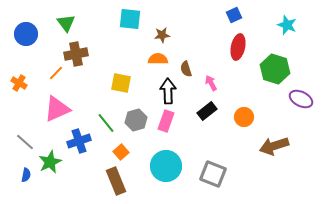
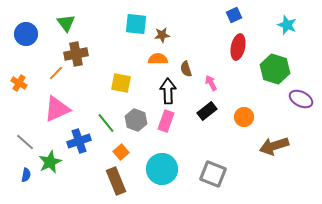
cyan square: moved 6 px right, 5 px down
gray hexagon: rotated 25 degrees counterclockwise
cyan circle: moved 4 px left, 3 px down
